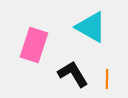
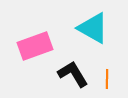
cyan triangle: moved 2 px right, 1 px down
pink rectangle: moved 1 px right, 1 px down; rotated 52 degrees clockwise
